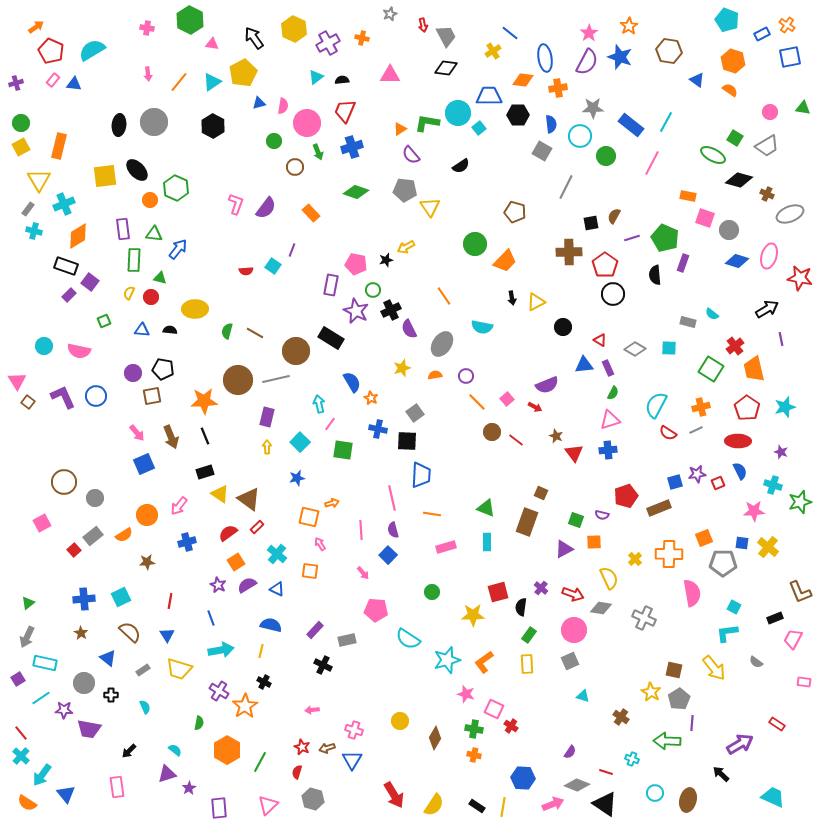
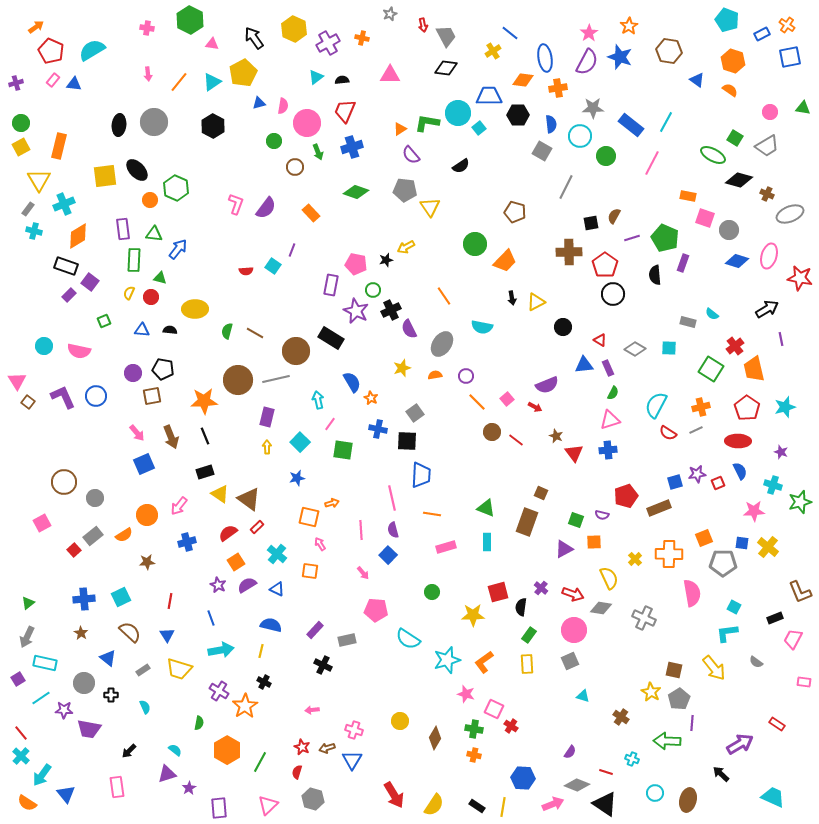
cyan arrow at (319, 404): moved 1 px left, 4 px up
